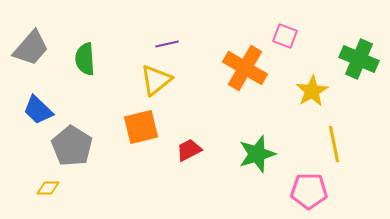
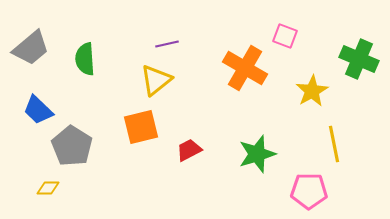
gray trapezoid: rotated 9 degrees clockwise
